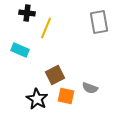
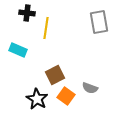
yellow line: rotated 15 degrees counterclockwise
cyan rectangle: moved 2 px left
orange square: rotated 24 degrees clockwise
